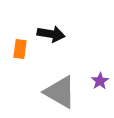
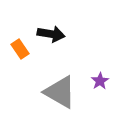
orange rectangle: rotated 42 degrees counterclockwise
